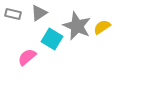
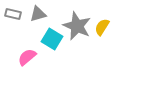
gray triangle: moved 1 px left, 1 px down; rotated 18 degrees clockwise
yellow semicircle: rotated 24 degrees counterclockwise
